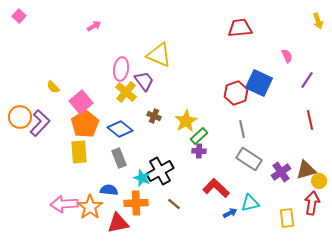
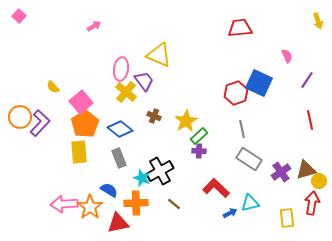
blue semicircle at (109, 190): rotated 24 degrees clockwise
